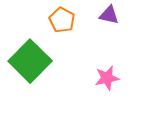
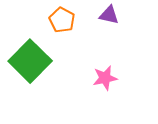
pink star: moved 2 px left
